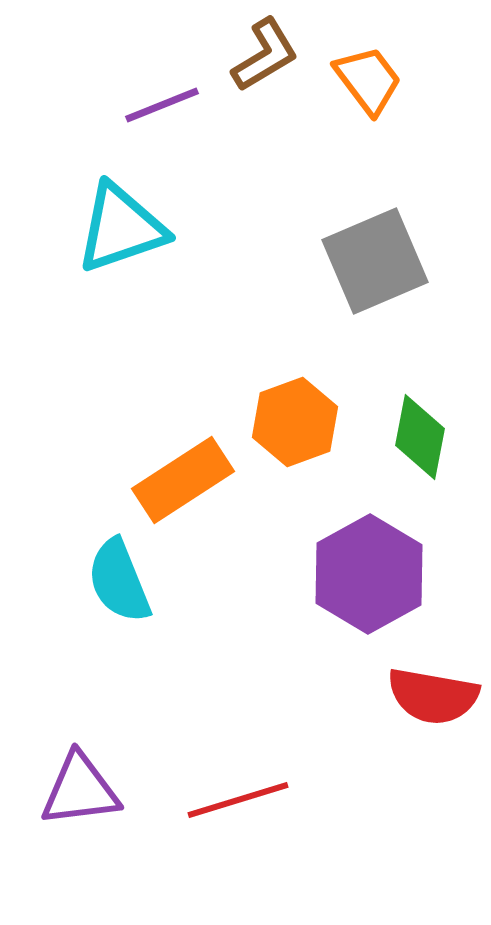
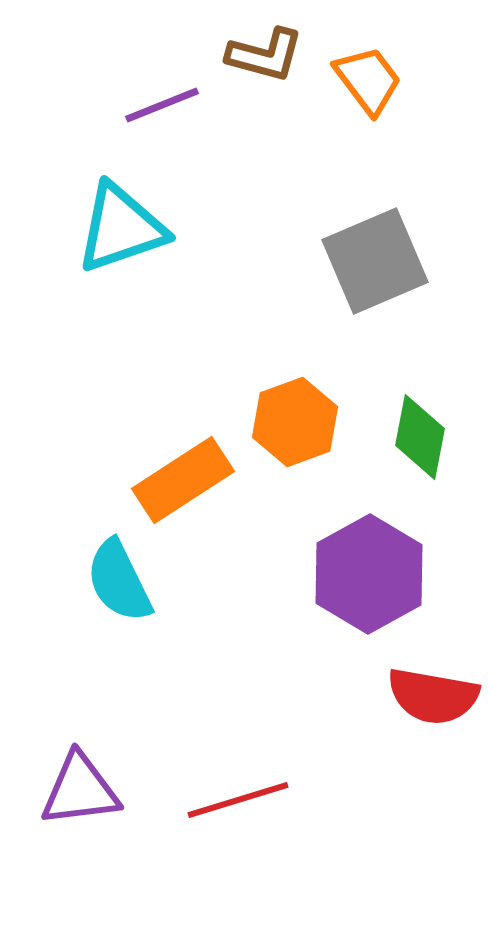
brown L-shape: rotated 46 degrees clockwise
cyan semicircle: rotated 4 degrees counterclockwise
